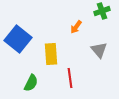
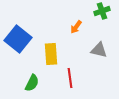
gray triangle: rotated 36 degrees counterclockwise
green semicircle: moved 1 px right
